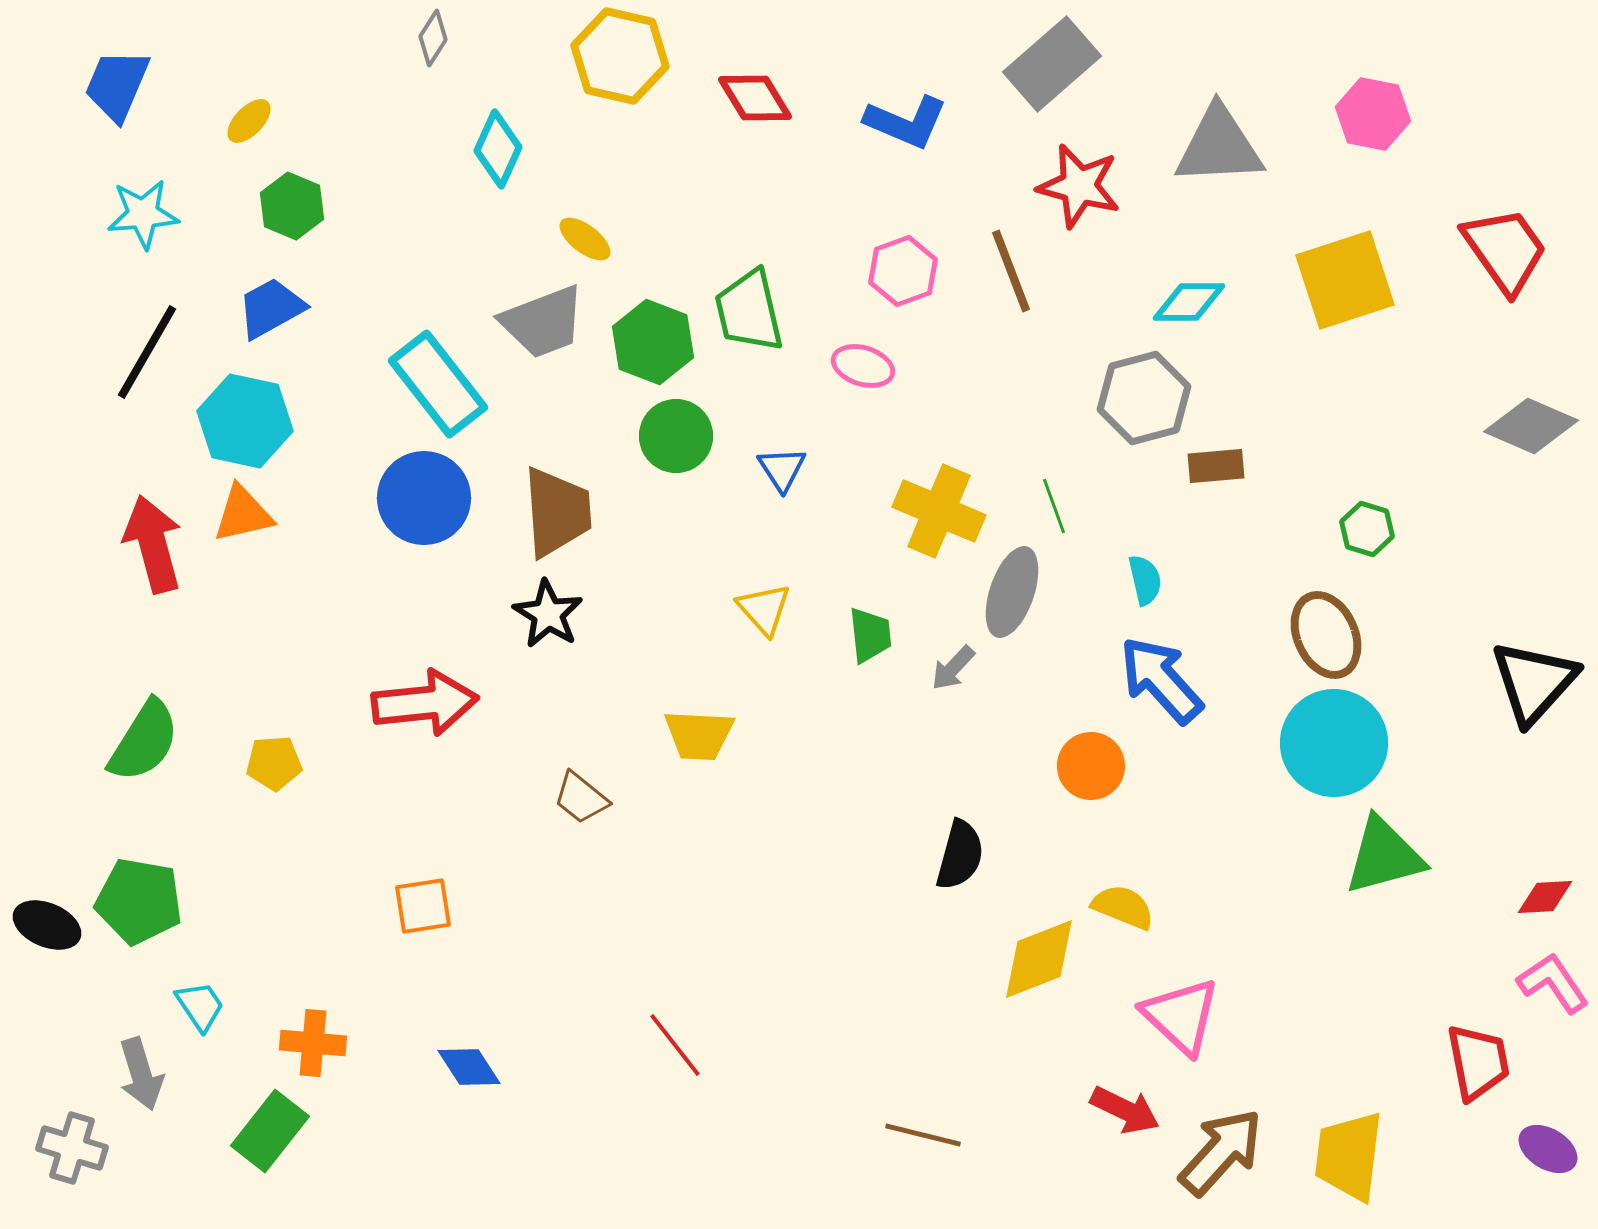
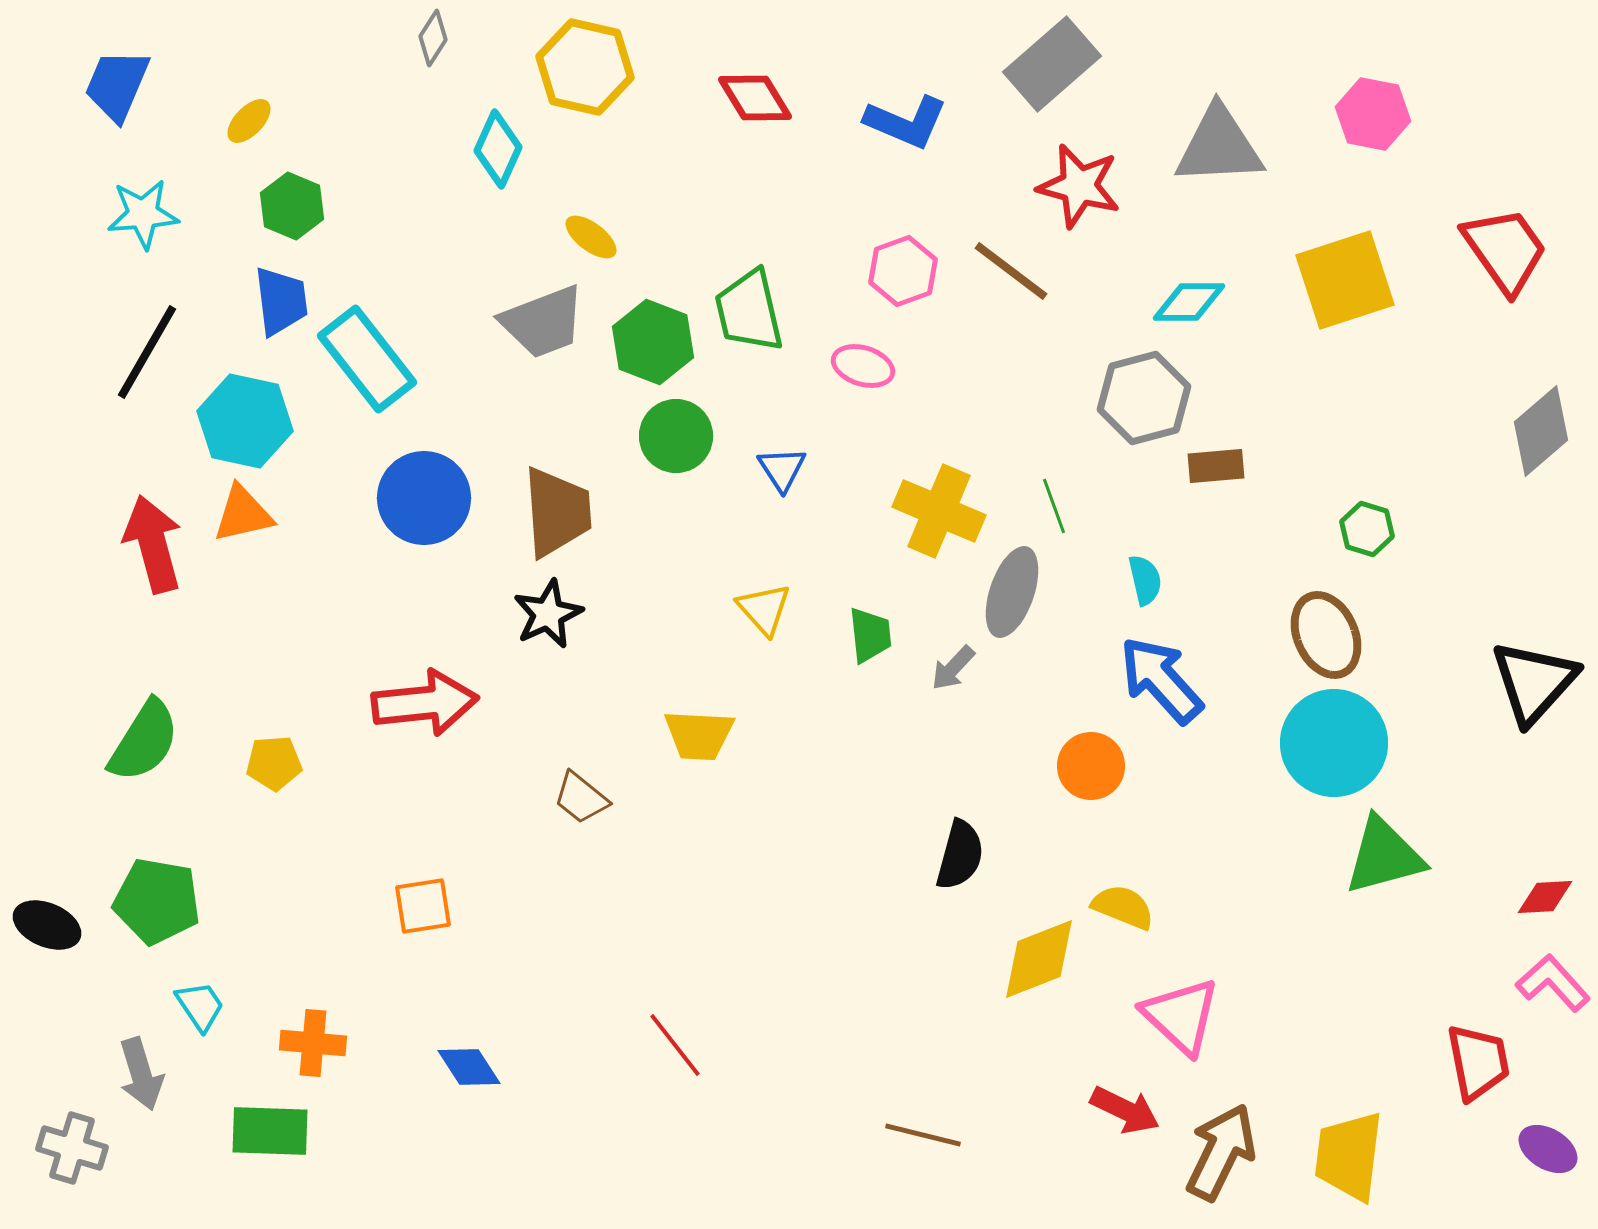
yellow hexagon at (620, 56): moved 35 px left, 11 px down
yellow ellipse at (585, 239): moved 6 px right, 2 px up
brown line at (1011, 271): rotated 32 degrees counterclockwise
blue trapezoid at (271, 308): moved 10 px right, 7 px up; rotated 112 degrees clockwise
cyan rectangle at (438, 384): moved 71 px left, 25 px up
gray diamond at (1531, 426): moved 10 px right, 5 px down; rotated 64 degrees counterclockwise
black star at (548, 614): rotated 16 degrees clockwise
green pentagon at (139, 901): moved 18 px right
pink L-shape at (1553, 983): rotated 8 degrees counterclockwise
green rectangle at (270, 1131): rotated 54 degrees clockwise
brown arrow at (1221, 1152): rotated 16 degrees counterclockwise
